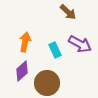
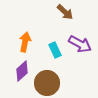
brown arrow: moved 3 px left
